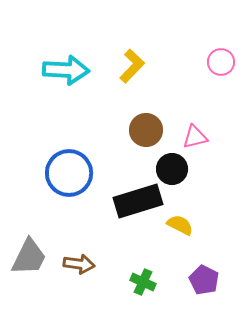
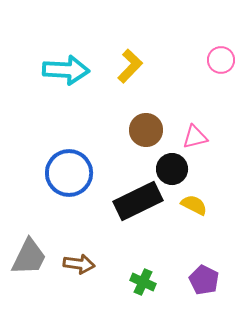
pink circle: moved 2 px up
yellow L-shape: moved 2 px left
black rectangle: rotated 9 degrees counterclockwise
yellow semicircle: moved 14 px right, 20 px up
